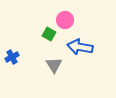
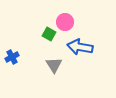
pink circle: moved 2 px down
